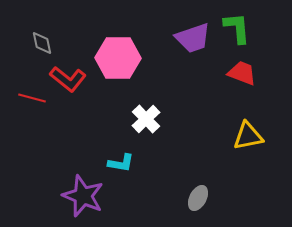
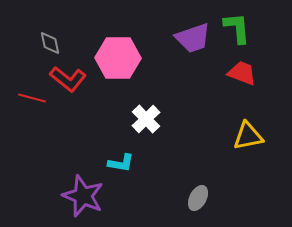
gray diamond: moved 8 px right
